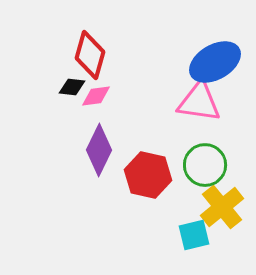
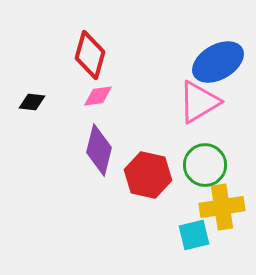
blue ellipse: moved 3 px right
black diamond: moved 40 px left, 15 px down
pink diamond: moved 2 px right
pink triangle: rotated 39 degrees counterclockwise
purple diamond: rotated 12 degrees counterclockwise
yellow cross: rotated 30 degrees clockwise
